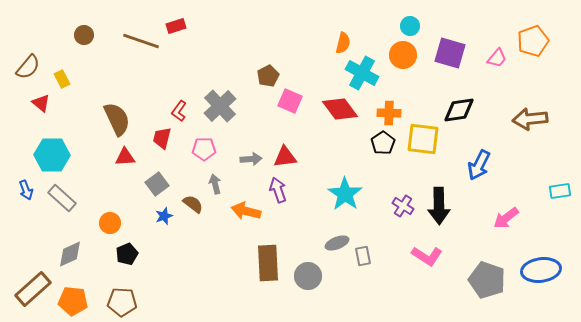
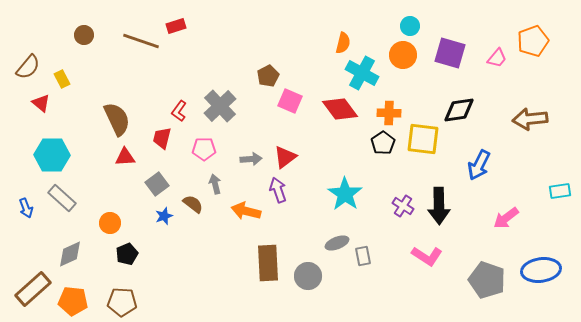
red triangle at (285, 157): rotated 30 degrees counterclockwise
blue arrow at (26, 190): moved 18 px down
